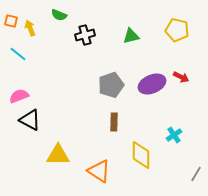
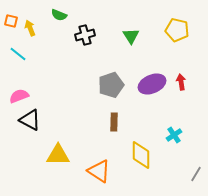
green triangle: rotated 48 degrees counterclockwise
red arrow: moved 5 px down; rotated 126 degrees counterclockwise
